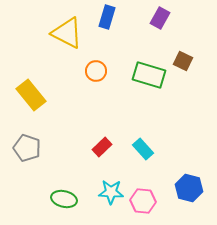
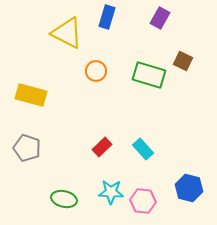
yellow rectangle: rotated 36 degrees counterclockwise
